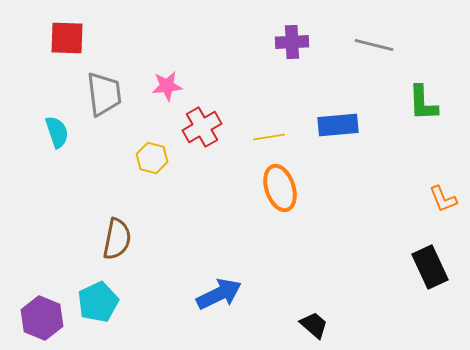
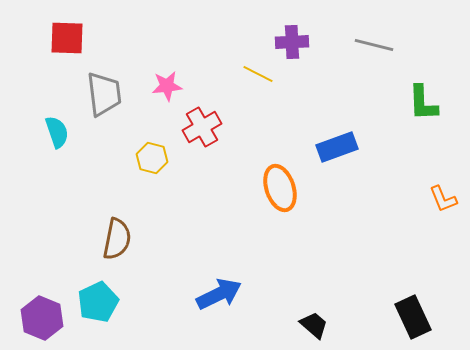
blue rectangle: moved 1 px left, 22 px down; rotated 15 degrees counterclockwise
yellow line: moved 11 px left, 63 px up; rotated 36 degrees clockwise
black rectangle: moved 17 px left, 50 px down
